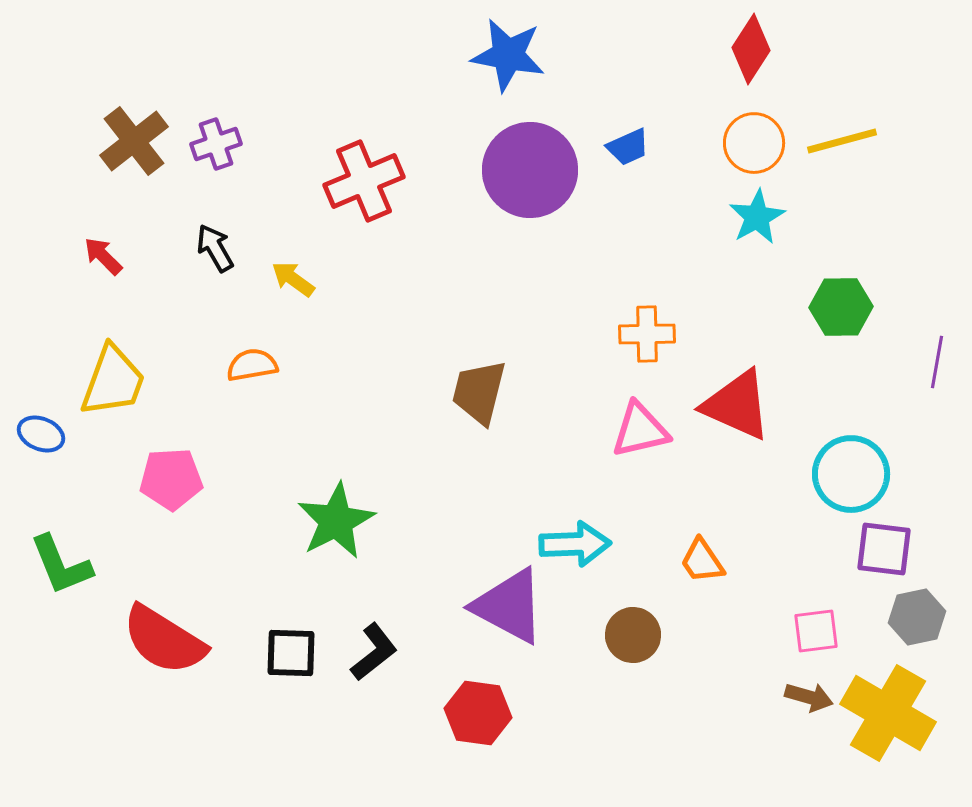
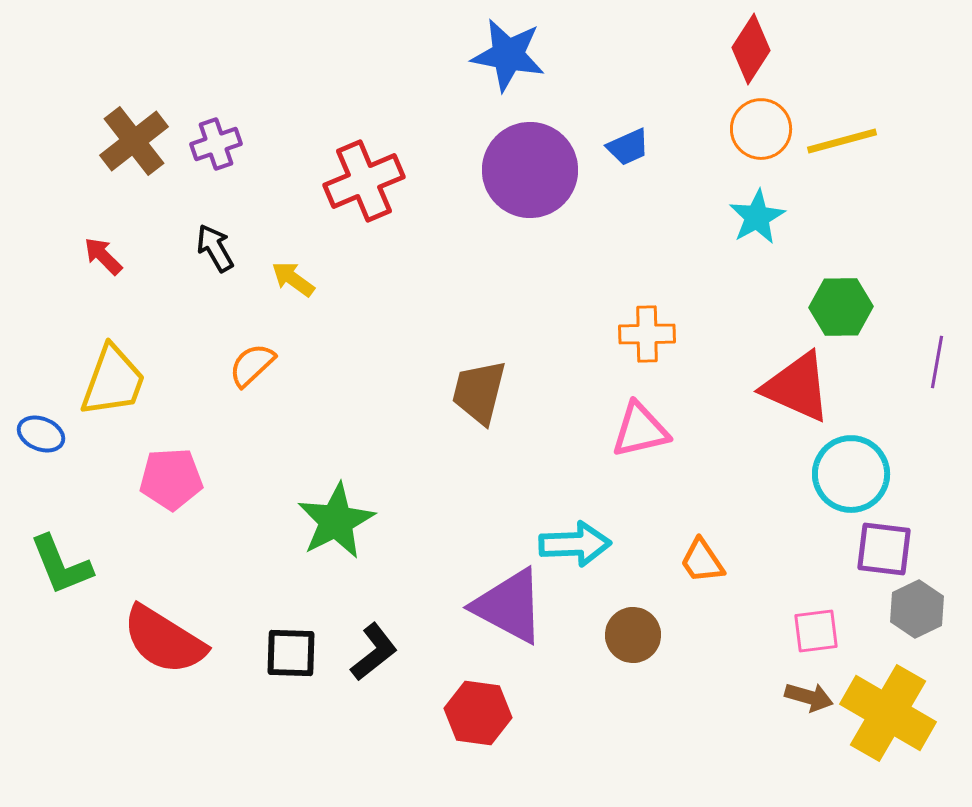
orange circle: moved 7 px right, 14 px up
orange semicircle: rotated 33 degrees counterclockwise
red triangle: moved 60 px right, 18 px up
gray hexagon: moved 8 px up; rotated 14 degrees counterclockwise
